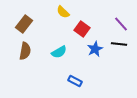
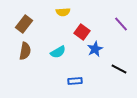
yellow semicircle: rotated 48 degrees counterclockwise
red square: moved 3 px down
black line: moved 25 px down; rotated 21 degrees clockwise
cyan semicircle: moved 1 px left
blue rectangle: rotated 32 degrees counterclockwise
